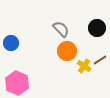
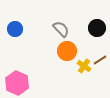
blue circle: moved 4 px right, 14 px up
